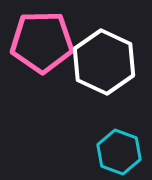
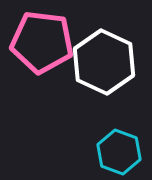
pink pentagon: rotated 8 degrees clockwise
